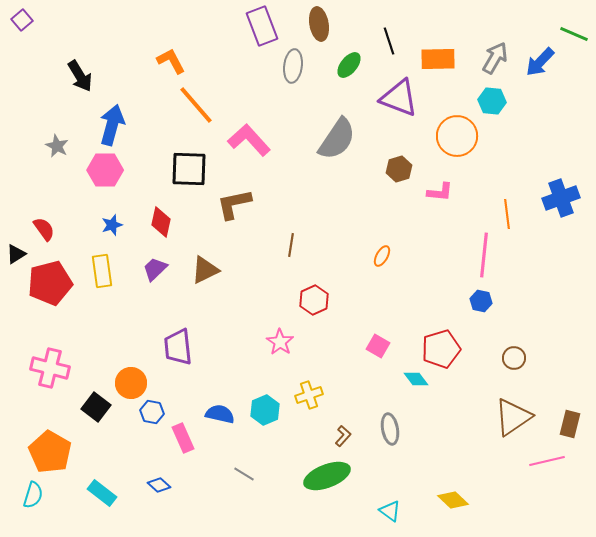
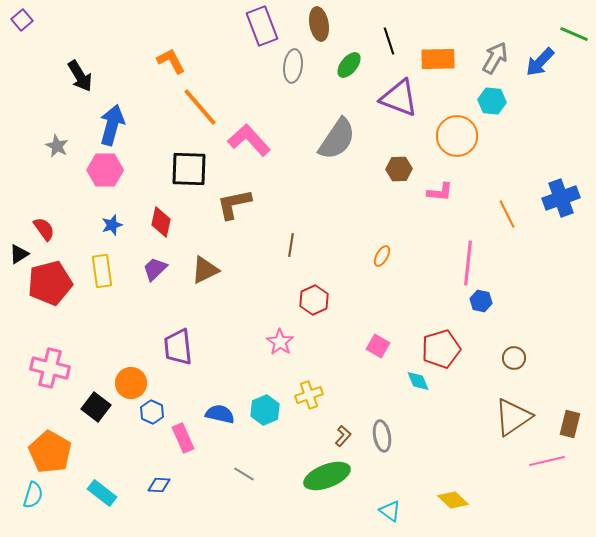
orange line at (196, 105): moved 4 px right, 2 px down
brown hexagon at (399, 169): rotated 15 degrees clockwise
orange line at (507, 214): rotated 20 degrees counterclockwise
black triangle at (16, 254): moved 3 px right
pink line at (484, 255): moved 16 px left, 8 px down
cyan diamond at (416, 379): moved 2 px right, 2 px down; rotated 15 degrees clockwise
blue hexagon at (152, 412): rotated 15 degrees clockwise
gray ellipse at (390, 429): moved 8 px left, 7 px down
blue diamond at (159, 485): rotated 40 degrees counterclockwise
